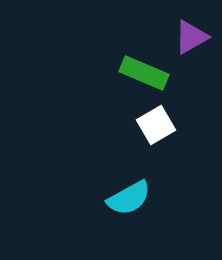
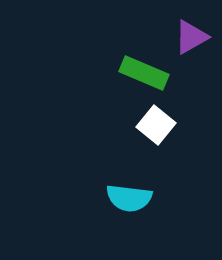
white square: rotated 21 degrees counterclockwise
cyan semicircle: rotated 36 degrees clockwise
